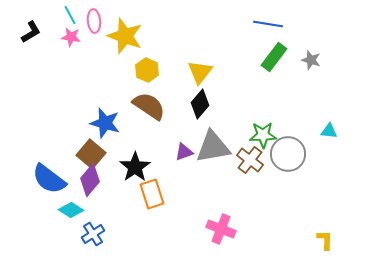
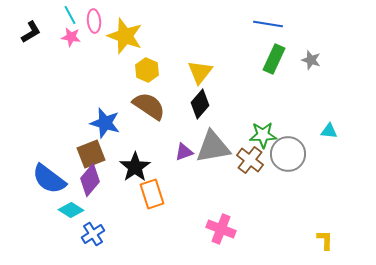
green rectangle: moved 2 px down; rotated 12 degrees counterclockwise
brown square: rotated 28 degrees clockwise
